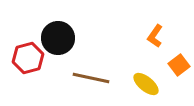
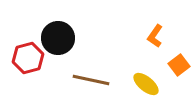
brown line: moved 2 px down
